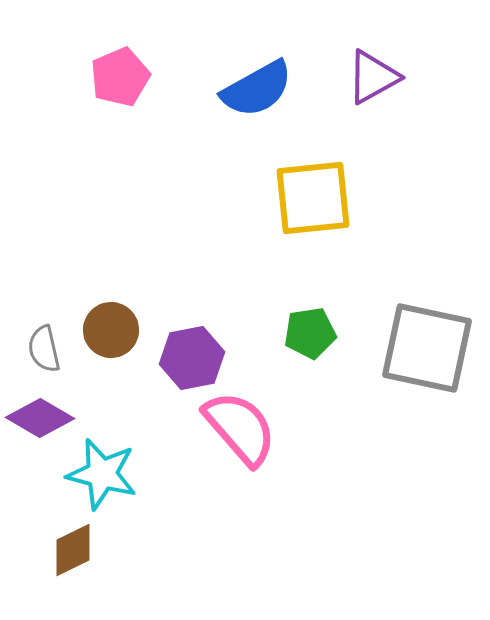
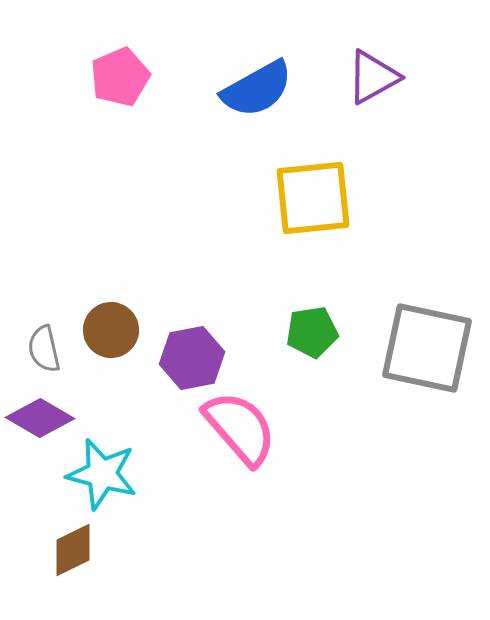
green pentagon: moved 2 px right, 1 px up
